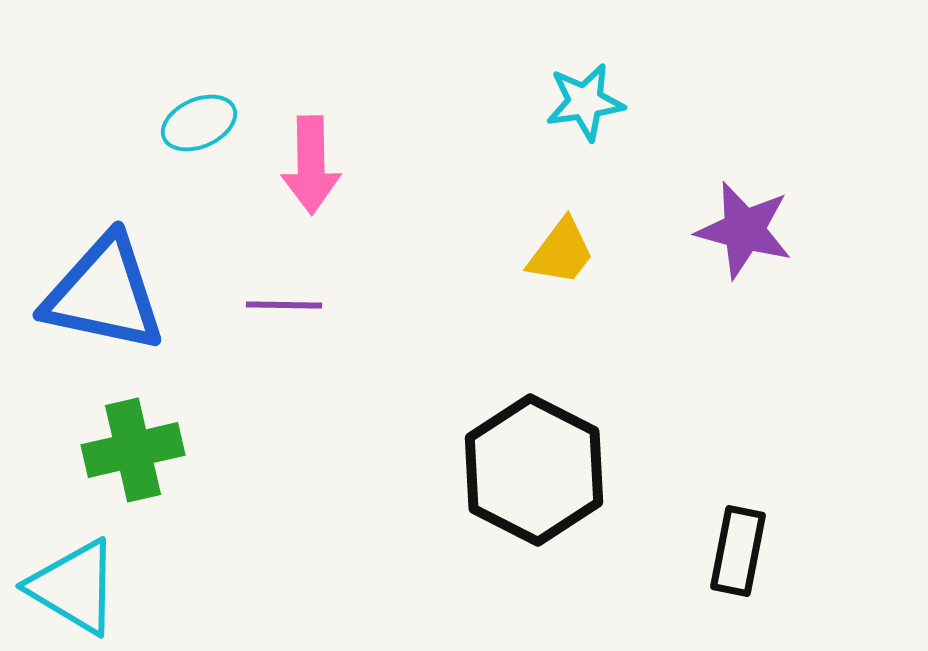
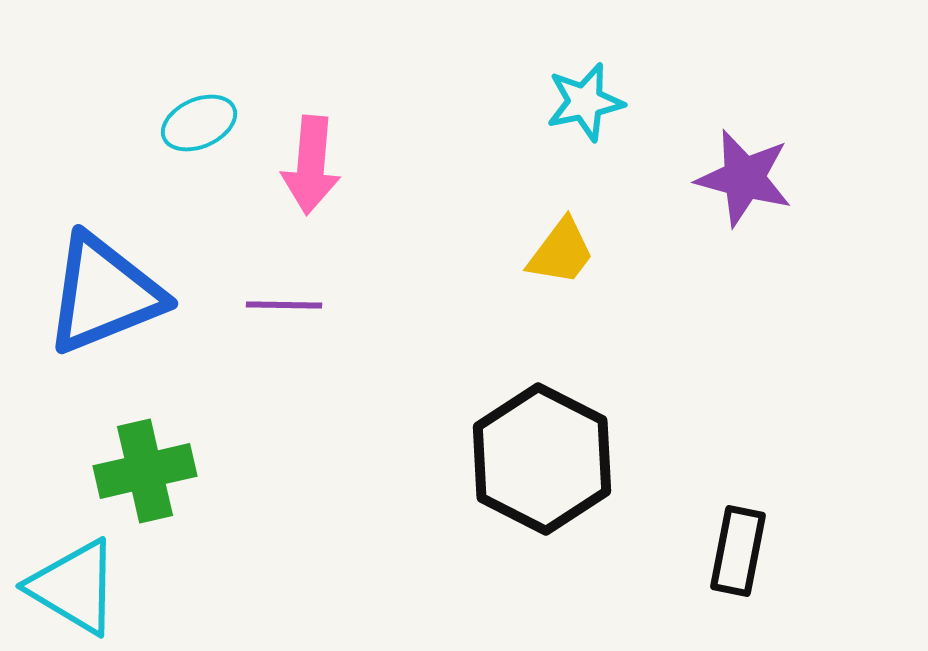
cyan star: rotated 4 degrees counterclockwise
pink arrow: rotated 6 degrees clockwise
purple star: moved 52 px up
blue triangle: rotated 34 degrees counterclockwise
green cross: moved 12 px right, 21 px down
black hexagon: moved 8 px right, 11 px up
